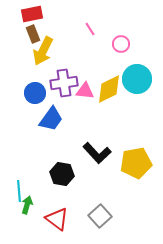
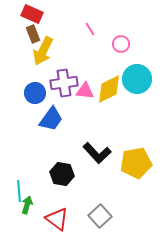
red rectangle: rotated 35 degrees clockwise
